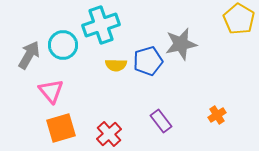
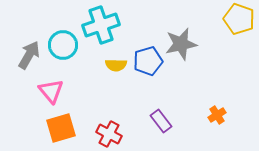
yellow pentagon: rotated 12 degrees counterclockwise
red cross: rotated 20 degrees counterclockwise
